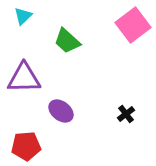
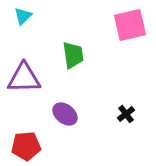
pink square: moved 3 px left; rotated 24 degrees clockwise
green trapezoid: moved 6 px right, 14 px down; rotated 140 degrees counterclockwise
purple ellipse: moved 4 px right, 3 px down
